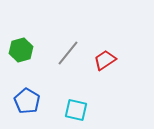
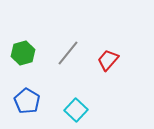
green hexagon: moved 2 px right, 3 px down
red trapezoid: moved 3 px right; rotated 15 degrees counterclockwise
cyan square: rotated 30 degrees clockwise
